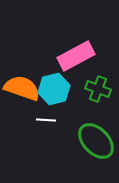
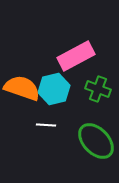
white line: moved 5 px down
